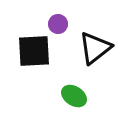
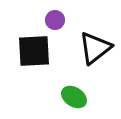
purple circle: moved 3 px left, 4 px up
green ellipse: moved 1 px down
